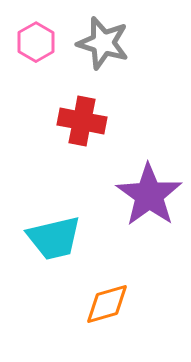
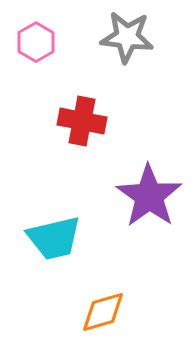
gray star: moved 24 px right, 6 px up; rotated 10 degrees counterclockwise
purple star: moved 1 px down
orange diamond: moved 4 px left, 8 px down
